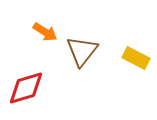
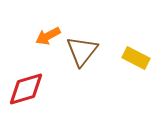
orange arrow: moved 3 px right, 4 px down; rotated 120 degrees clockwise
red diamond: moved 1 px down
